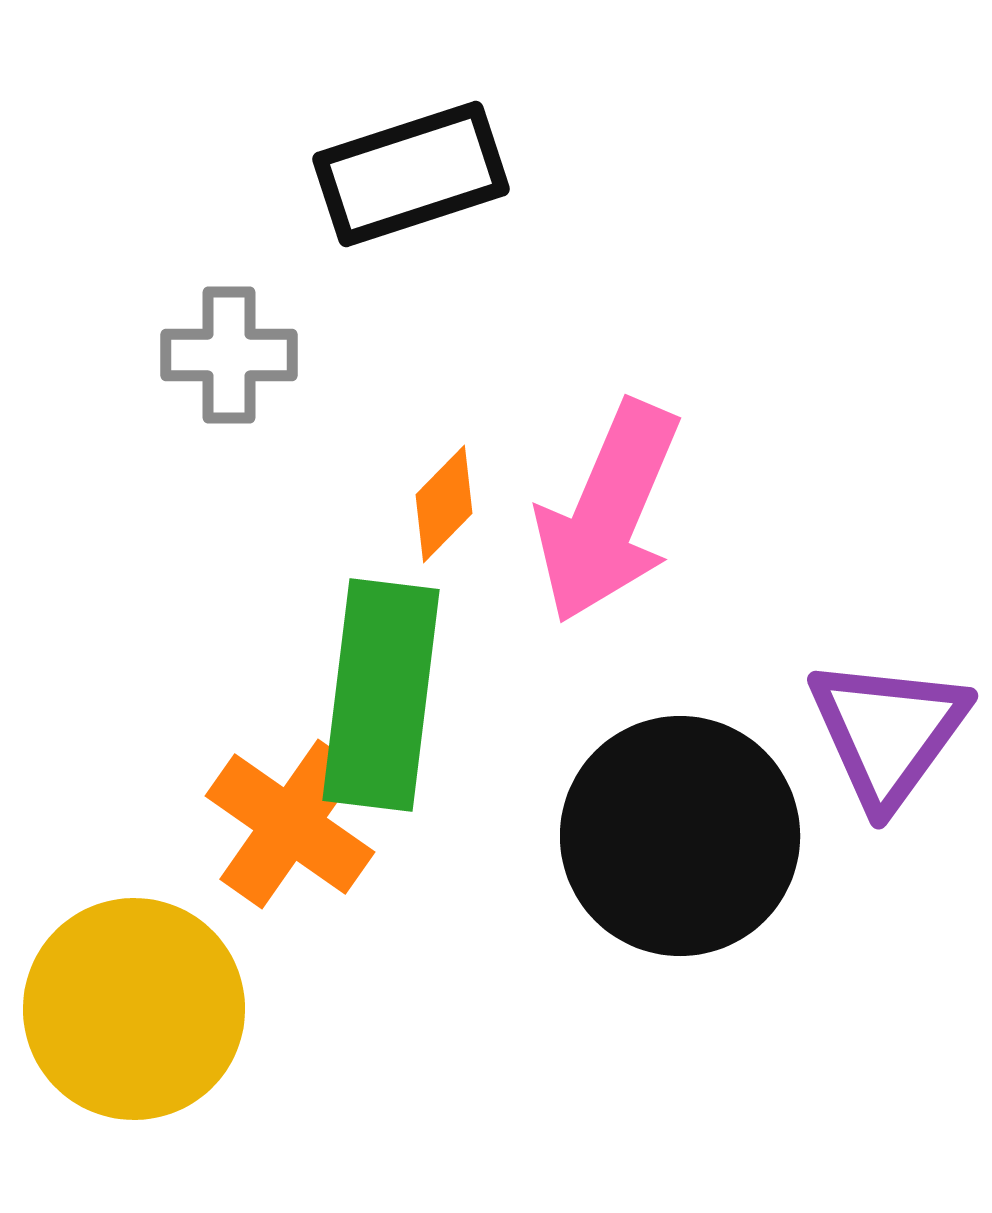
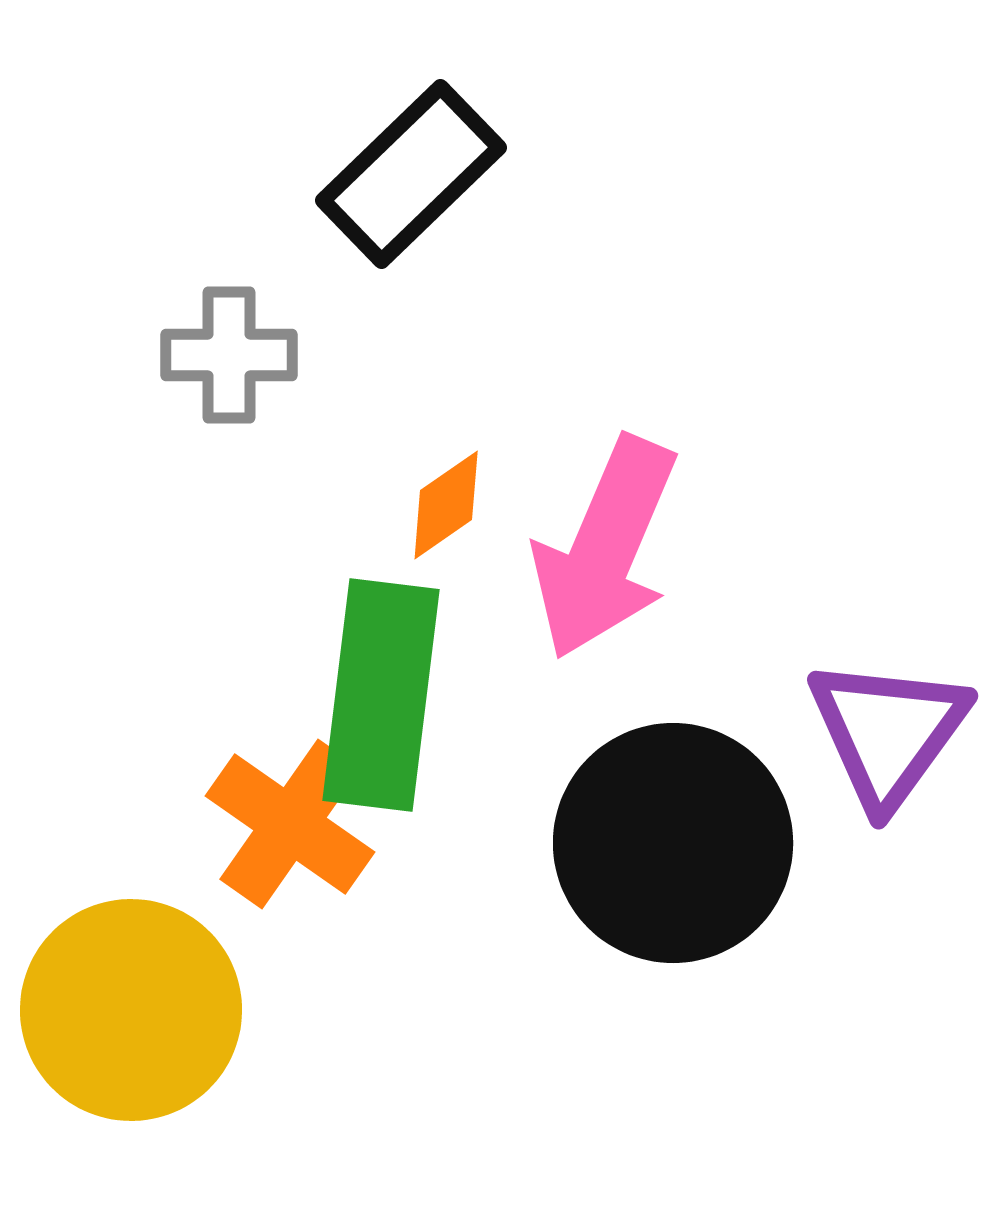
black rectangle: rotated 26 degrees counterclockwise
orange diamond: moved 2 px right, 1 px down; rotated 11 degrees clockwise
pink arrow: moved 3 px left, 36 px down
black circle: moved 7 px left, 7 px down
yellow circle: moved 3 px left, 1 px down
